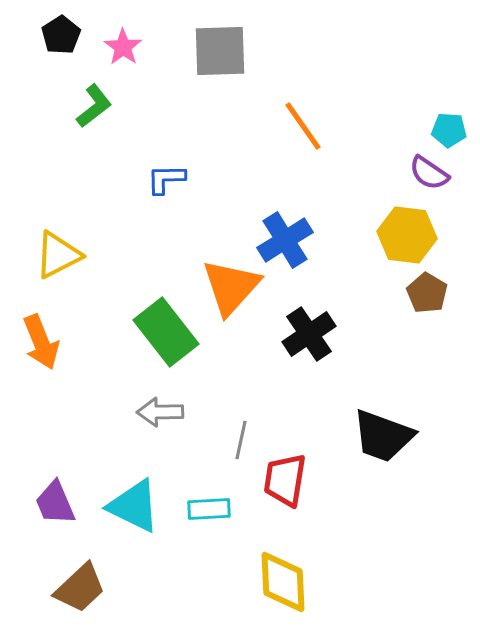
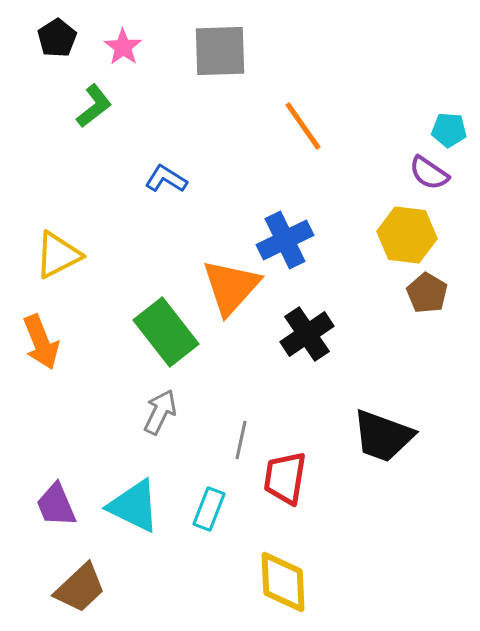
black pentagon: moved 4 px left, 3 px down
blue L-shape: rotated 33 degrees clockwise
blue cross: rotated 6 degrees clockwise
black cross: moved 2 px left
gray arrow: rotated 117 degrees clockwise
red trapezoid: moved 2 px up
purple trapezoid: moved 1 px right, 2 px down
cyan rectangle: rotated 66 degrees counterclockwise
